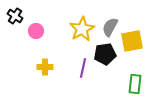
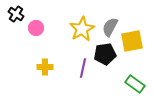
black cross: moved 1 px right, 2 px up
pink circle: moved 3 px up
green rectangle: rotated 60 degrees counterclockwise
